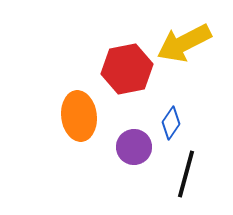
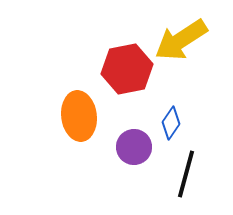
yellow arrow: moved 3 px left, 3 px up; rotated 6 degrees counterclockwise
